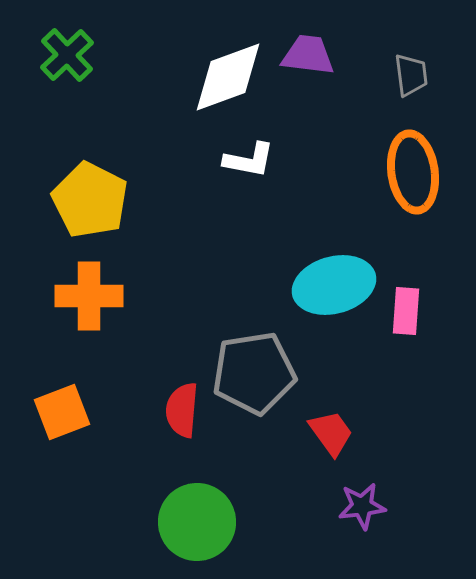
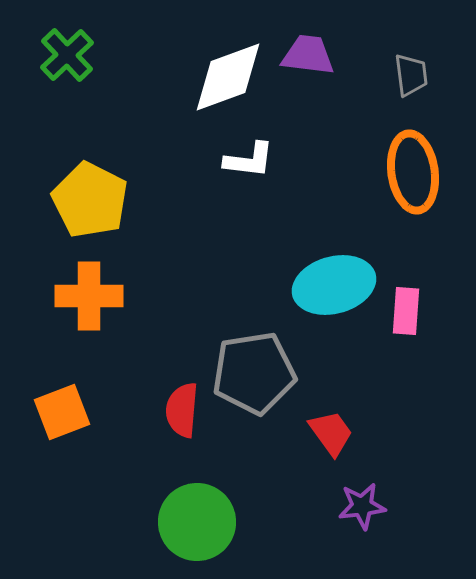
white L-shape: rotated 4 degrees counterclockwise
